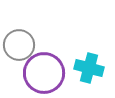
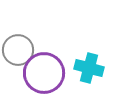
gray circle: moved 1 px left, 5 px down
